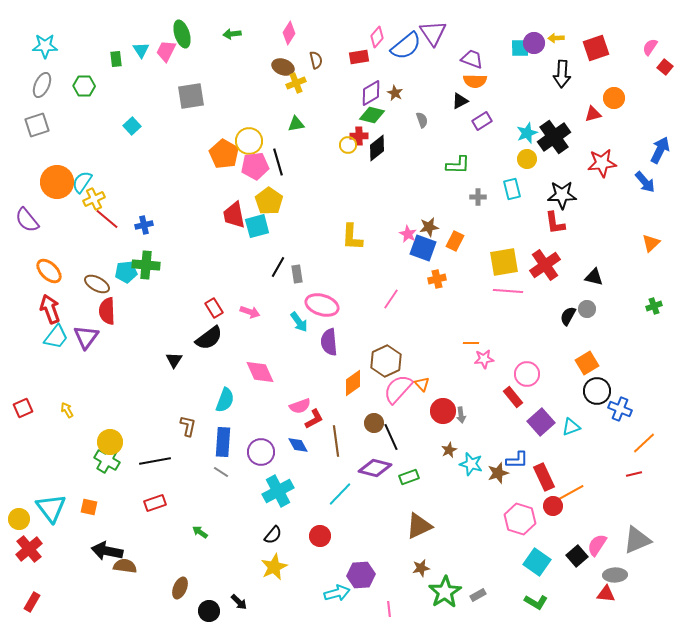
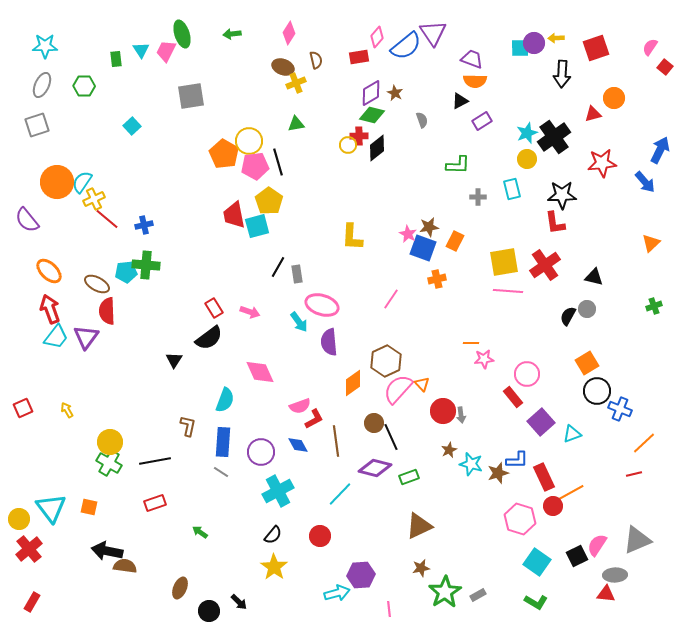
cyan triangle at (571, 427): moved 1 px right, 7 px down
green cross at (107, 460): moved 2 px right, 3 px down
black square at (577, 556): rotated 15 degrees clockwise
yellow star at (274, 567): rotated 12 degrees counterclockwise
